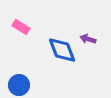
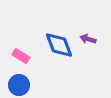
pink rectangle: moved 29 px down
blue diamond: moved 3 px left, 5 px up
